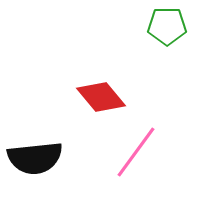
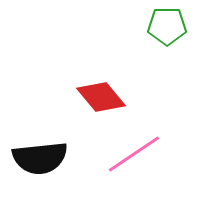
pink line: moved 2 px left, 2 px down; rotated 20 degrees clockwise
black semicircle: moved 5 px right
